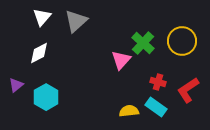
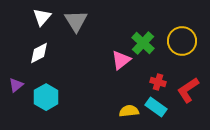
gray triangle: rotated 20 degrees counterclockwise
pink triangle: rotated 10 degrees clockwise
